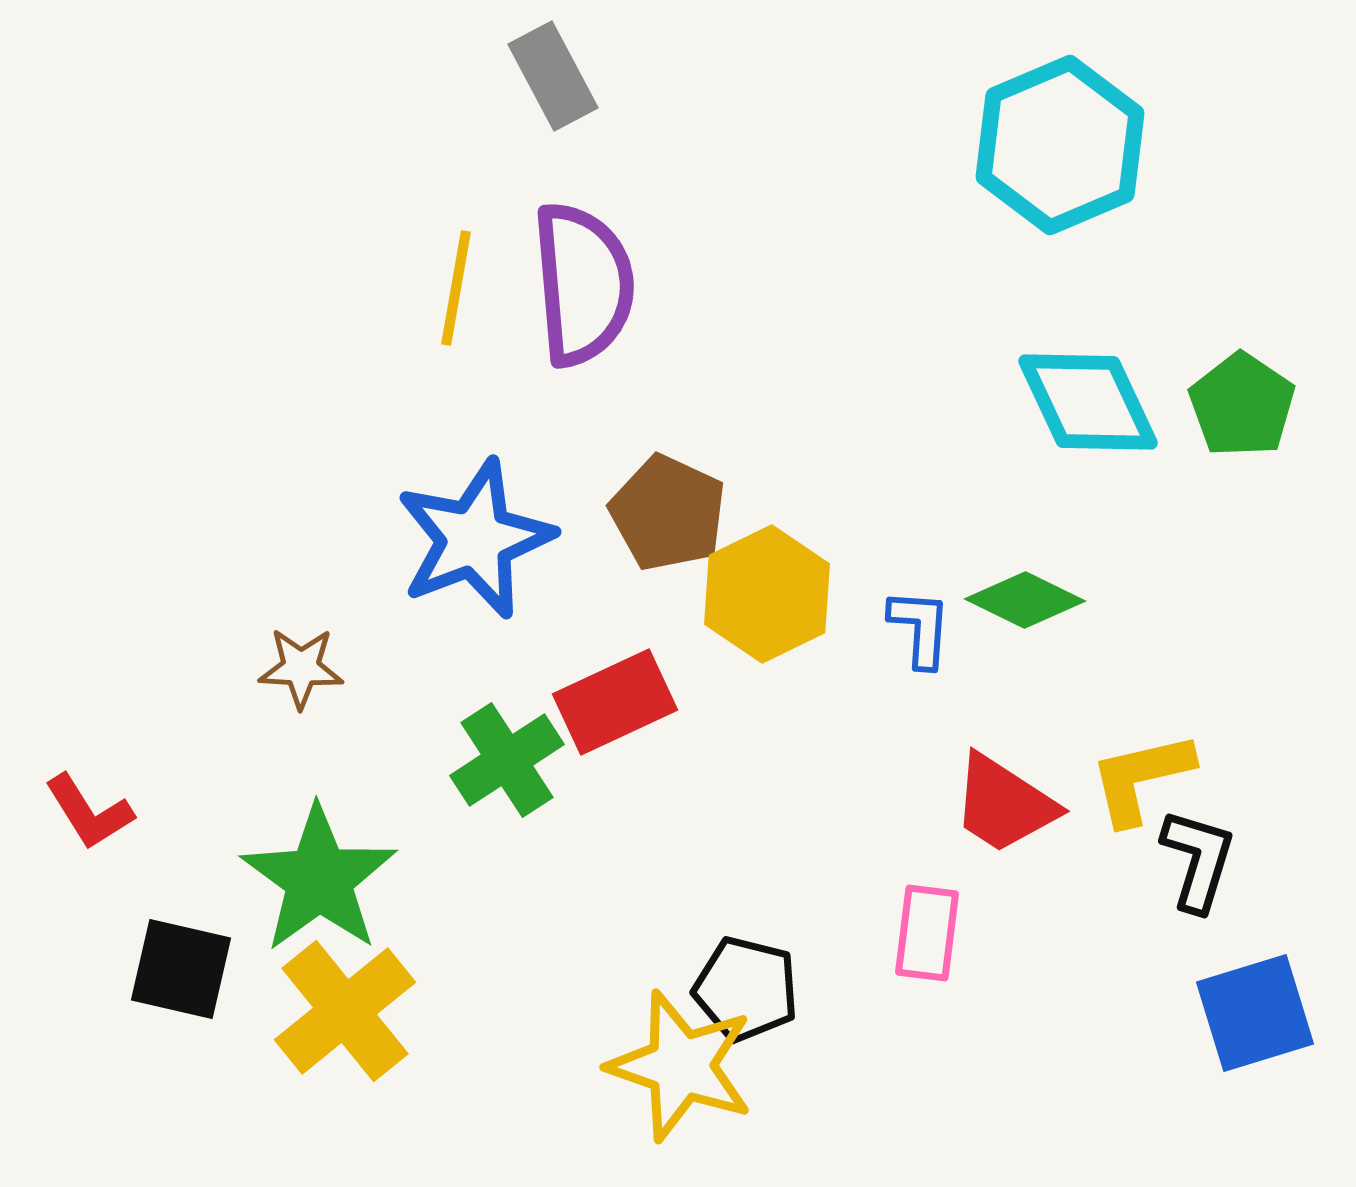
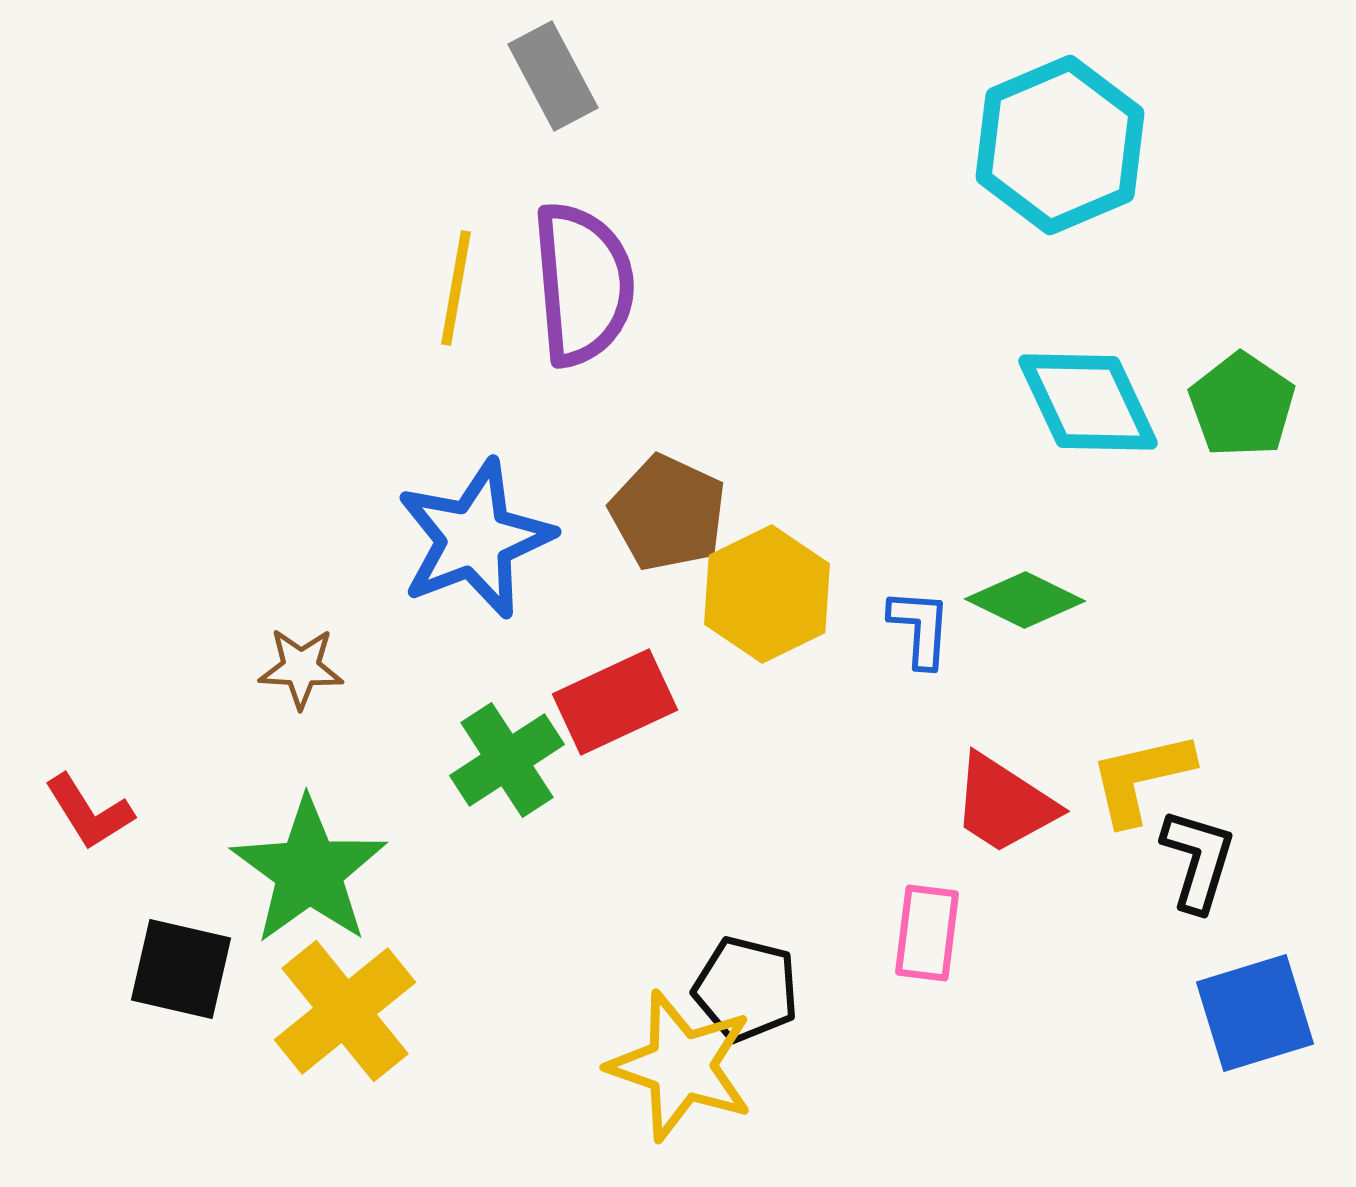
green star: moved 10 px left, 8 px up
